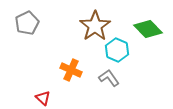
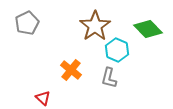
orange cross: rotated 15 degrees clockwise
gray L-shape: rotated 130 degrees counterclockwise
